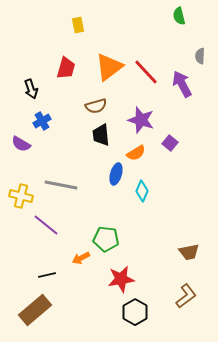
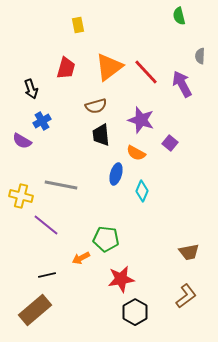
purple semicircle: moved 1 px right, 3 px up
orange semicircle: rotated 60 degrees clockwise
